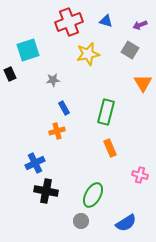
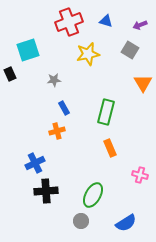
gray star: moved 1 px right
black cross: rotated 15 degrees counterclockwise
